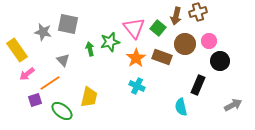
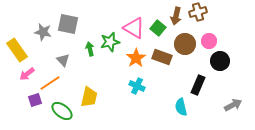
pink triangle: rotated 20 degrees counterclockwise
